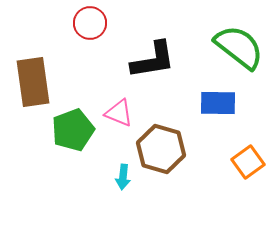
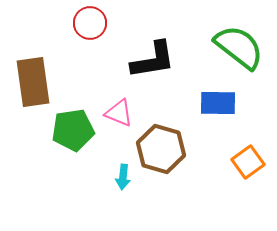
green pentagon: rotated 12 degrees clockwise
